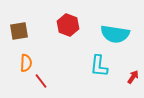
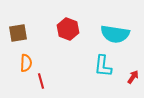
red hexagon: moved 4 px down
brown square: moved 1 px left, 2 px down
cyan L-shape: moved 4 px right
red line: rotated 21 degrees clockwise
